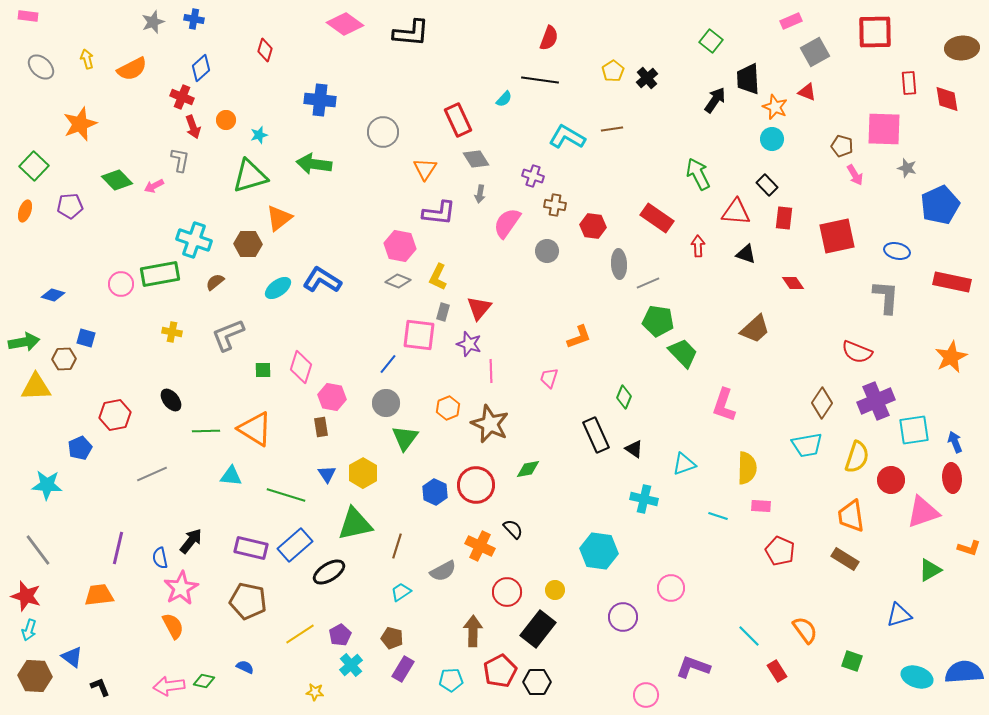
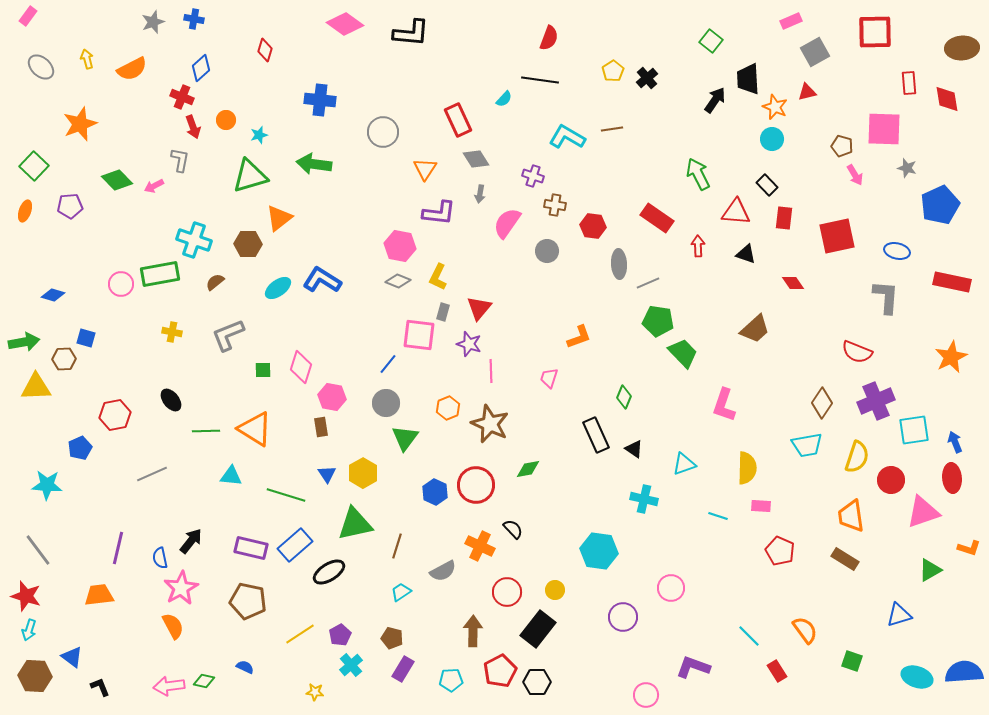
pink rectangle at (28, 16): rotated 60 degrees counterclockwise
red triangle at (807, 92): rotated 36 degrees counterclockwise
